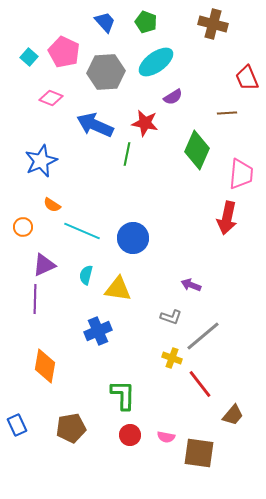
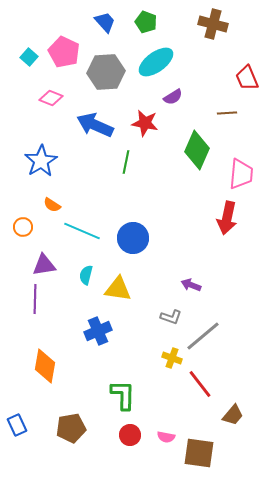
green line: moved 1 px left, 8 px down
blue star: rotated 8 degrees counterclockwise
purple triangle: rotated 15 degrees clockwise
